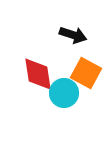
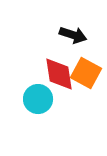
red diamond: moved 21 px right
cyan circle: moved 26 px left, 6 px down
